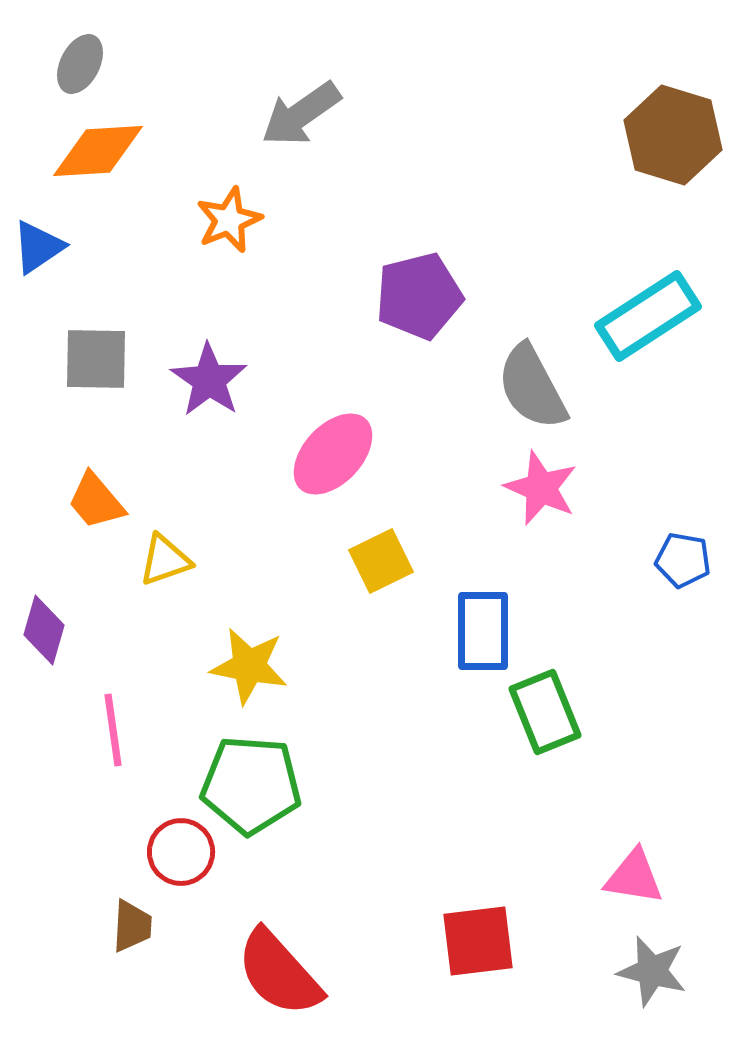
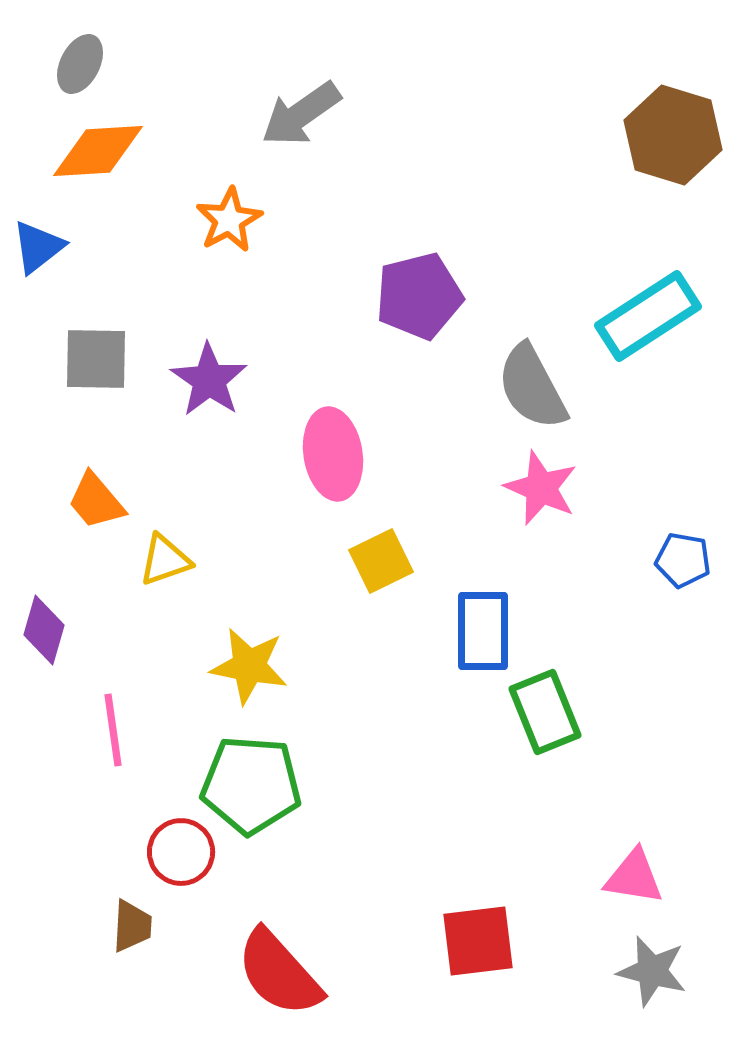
orange star: rotated 6 degrees counterclockwise
blue triangle: rotated 4 degrees counterclockwise
pink ellipse: rotated 52 degrees counterclockwise
